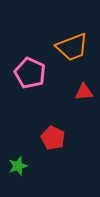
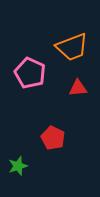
red triangle: moved 6 px left, 4 px up
